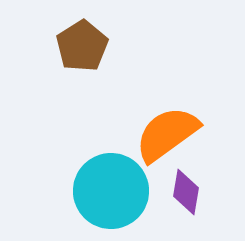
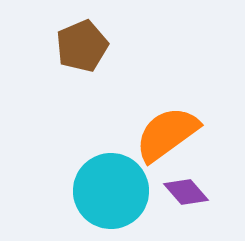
brown pentagon: rotated 9 degrees clockwise
purple diamond: rotated 51 degrees counterclockwise
